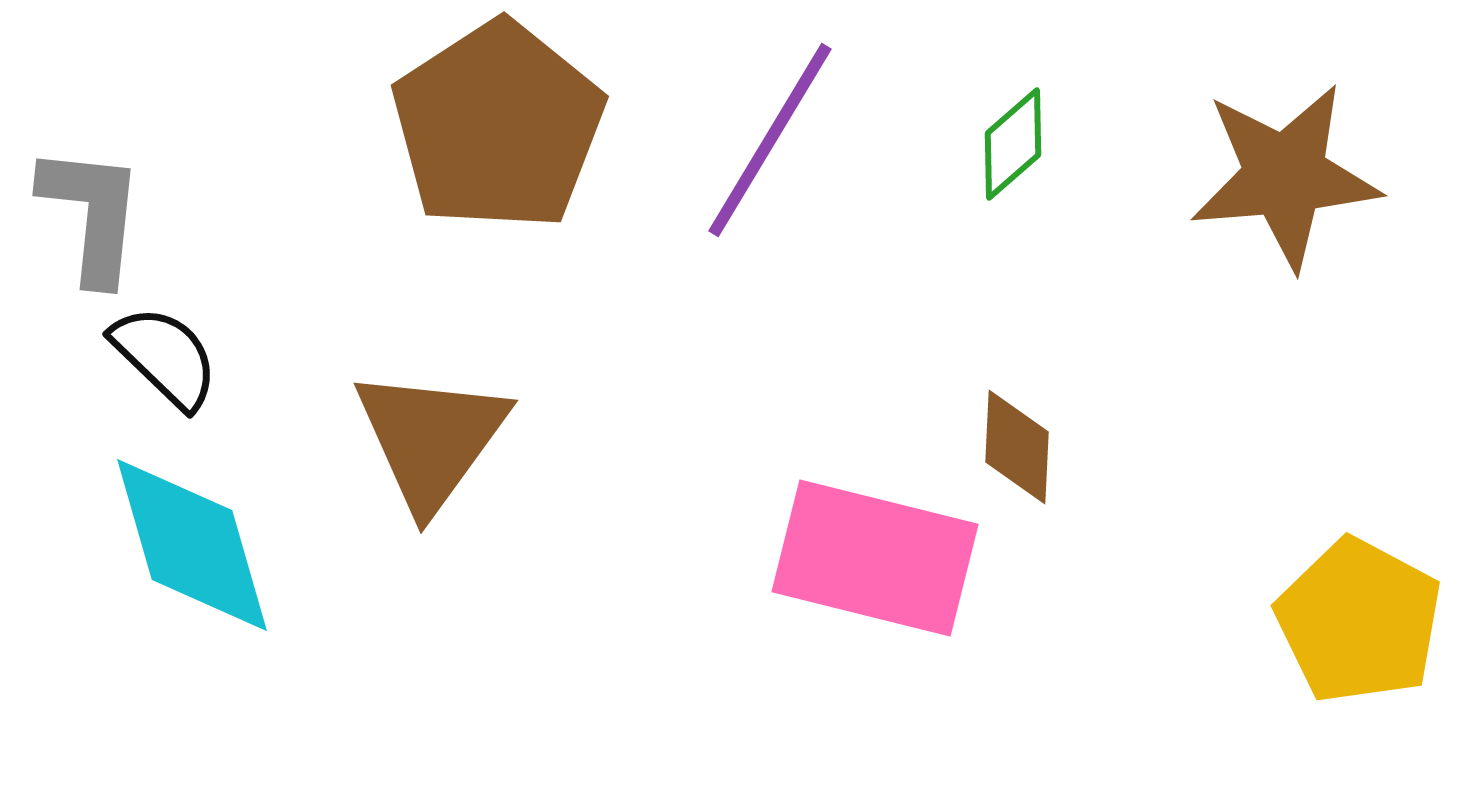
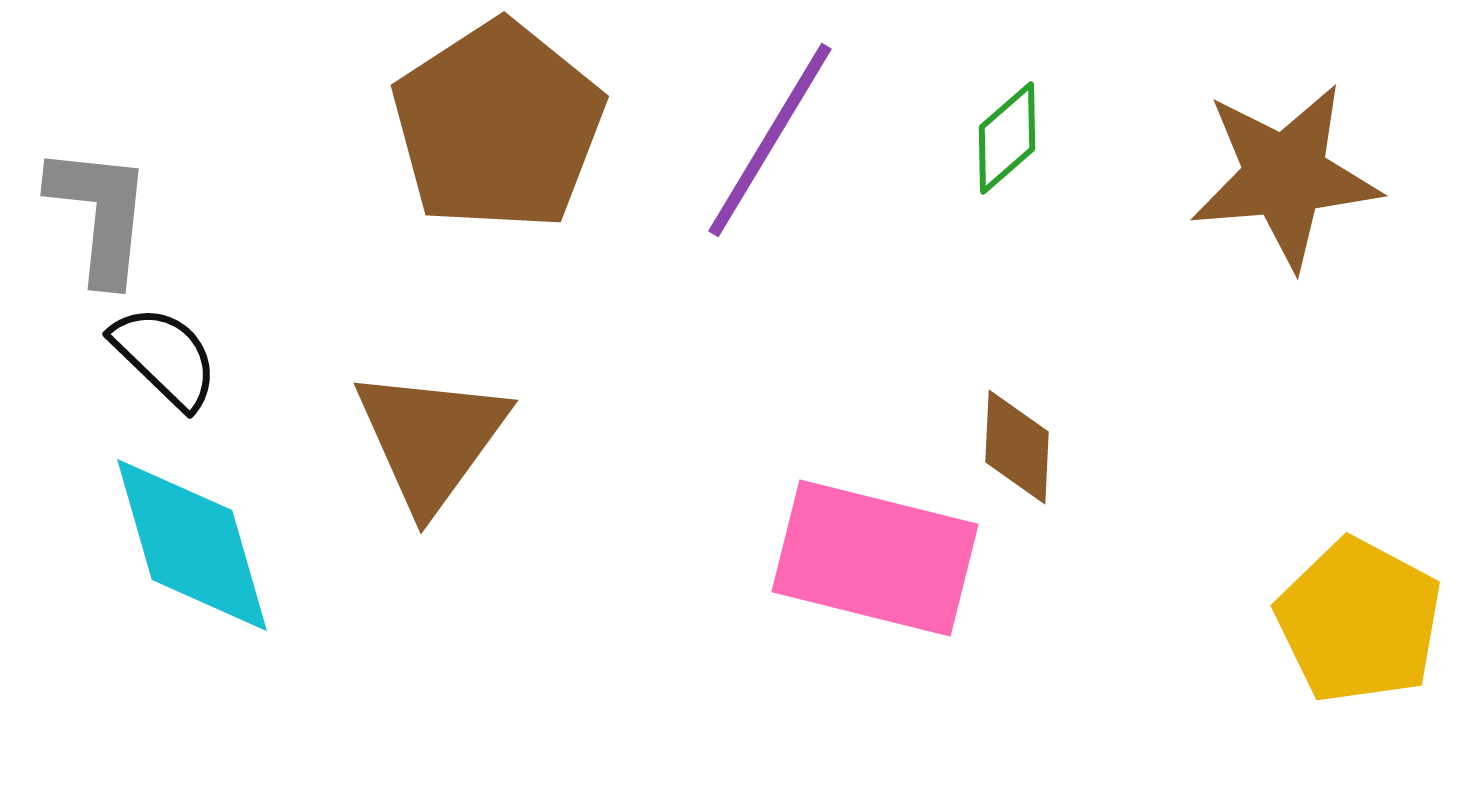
green diamond: moved 6 px left, 6 px up
gray L-shape: moved 8 px right
